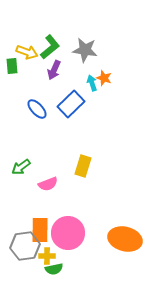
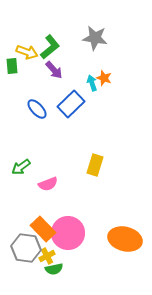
gray star: moved 10 px right, 12 px up
purple arrow: rotated 66 degrees counterclockwise
yellow rectangle: moved 12 px right, 1 px up
orange rectangle: moved 3 px right, 1 px up; rotated 45 degrees counterclockwise
gray hexagon: moved 1 px right, 2 px down; rotated 16 degrees clockwise
yellow cross: rotated 28 degrees counterclockwise
